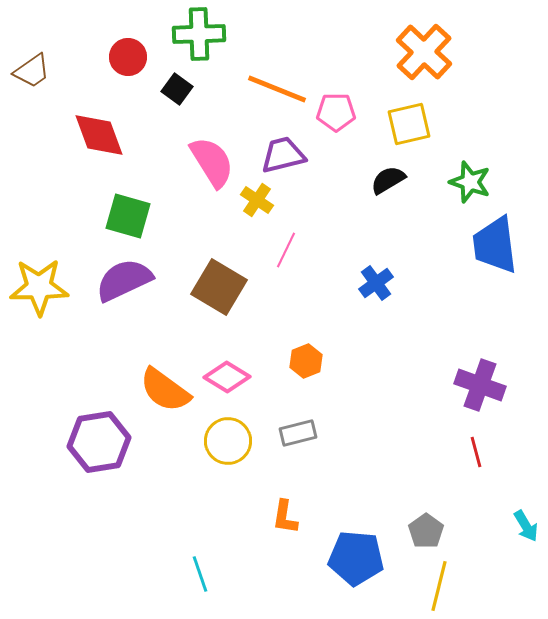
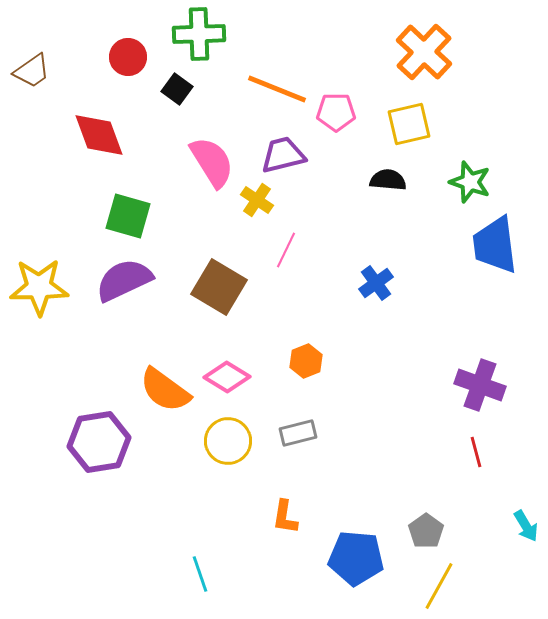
black semicircle: rotated 36 degrees clockwise
yellow line: rotated 15 degrees clockwise
